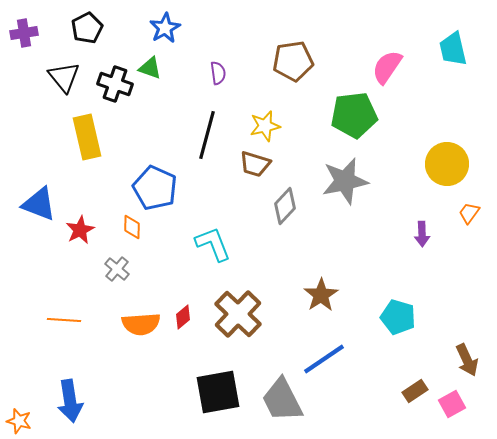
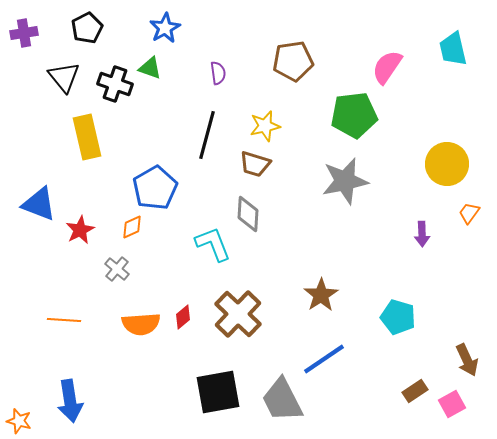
blue pentagon: rotated 18 degrees clockwise
gray diamond: moved 37 px left, 8 px down; rotated 39 degrees counterclockwise
orange diamond: rotated 65 degrees clockwise
